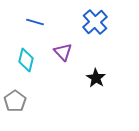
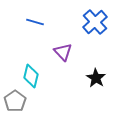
cyan diamond: moved 5 px right, 16 px down
